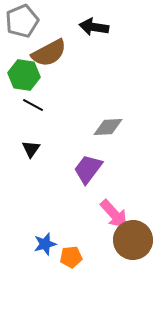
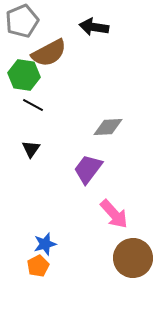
brown circle: moved 18 px down
orange pentagon: moved 33 px left, 9 px down; rotated 20 degrees counterclockwise
